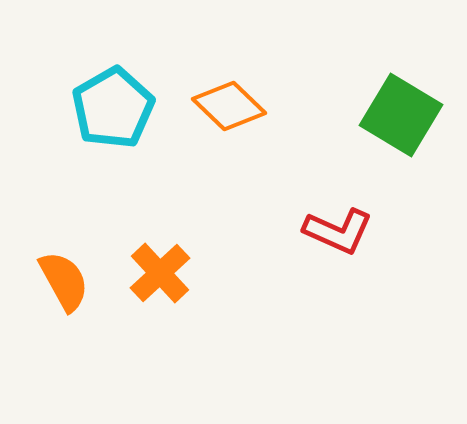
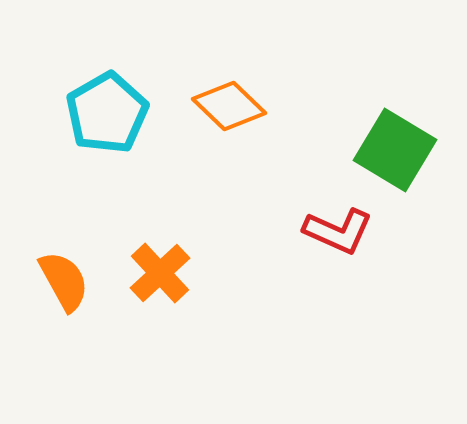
cyan pentagon: moved 6 px left, 5 px down
green square: moved 6 px left, 35 px down
